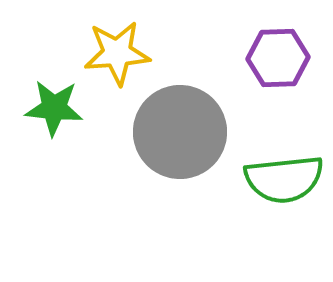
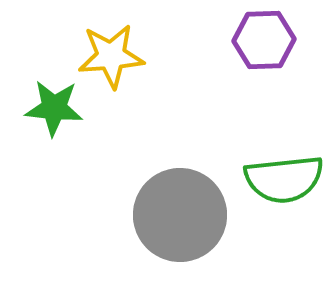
yellow star: moved 6 px left, 3 px down
purple hexagon: moved 14 px left, 18 px up
gray circle: moved 83 px down
